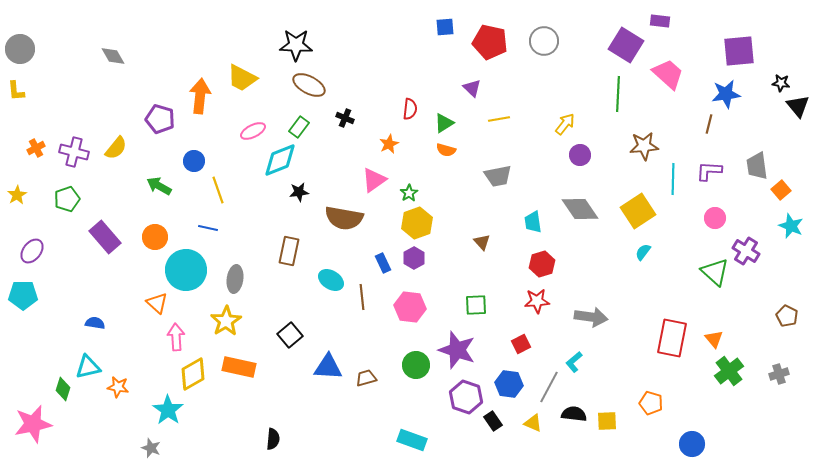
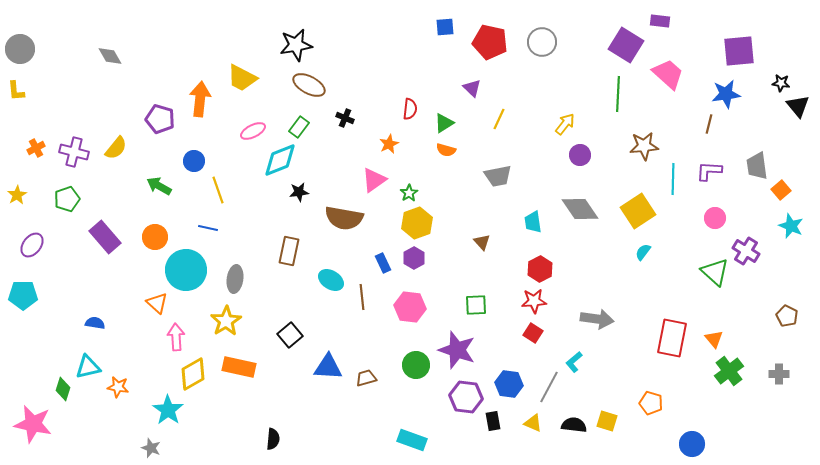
gray circle at (544, 41): moved 2 px left, 1 px down
black star at (296, 45): rotated 12 degrees counterclockwise
gray diamond at (113, 56): moved 3 px left
orange arrow at (200, 96): moved 3 px down
yellow line at (499, 119): rotated 55 degrees counterclockwise
purple ellipse at (32, 251): moved 6 px up
red hexagon at (542, 264): moved 2 px left, 5 px down; rotated 10 degrees counterclockwise
red star at (537, 301): moved 3 px left
gray arrow at (591, 317): moved 6 px right, 2 px down
red square at (521, 344): moved 12 px right, 11 px up; rotated 30 degrees counterclockwise
gray cross at (779, 374): rotated 18 degrees clockwise
purple hexagon at (466, 397): rotated 12 degrees counterclockwise
black semicircle at (574, 414): moved 11 px down
black rectangle at (493, 421): rotated 24 degrees clockwise
yellow square at (607, 421): rotated 20 degrees clockwise
pink star at (33, 424): rotated 24 degrees clockwise
